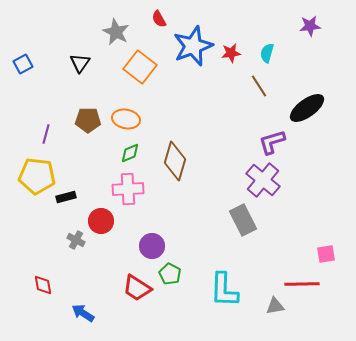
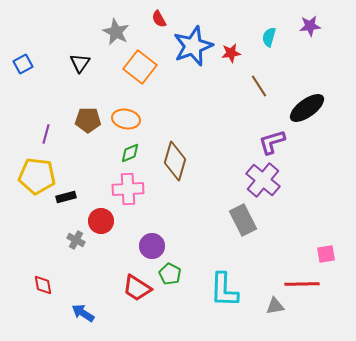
cyan semicircle: moved 2 px right, 16 px up
